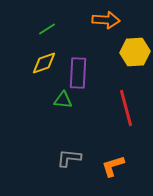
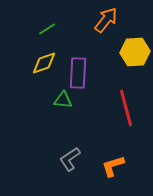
orange arrow: rotated 56 degrees counterclockwise
gray L-shape: moved 1 px right, 1 px down; rotated 40 degrees counterclockwise
